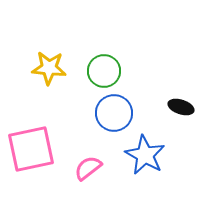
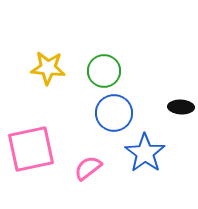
yellow star: moved 1 px left
black ellipse: rotated 15 degrees counterclockwise
blue star: moved 2 px up; rotated 6 degrees clockwise
